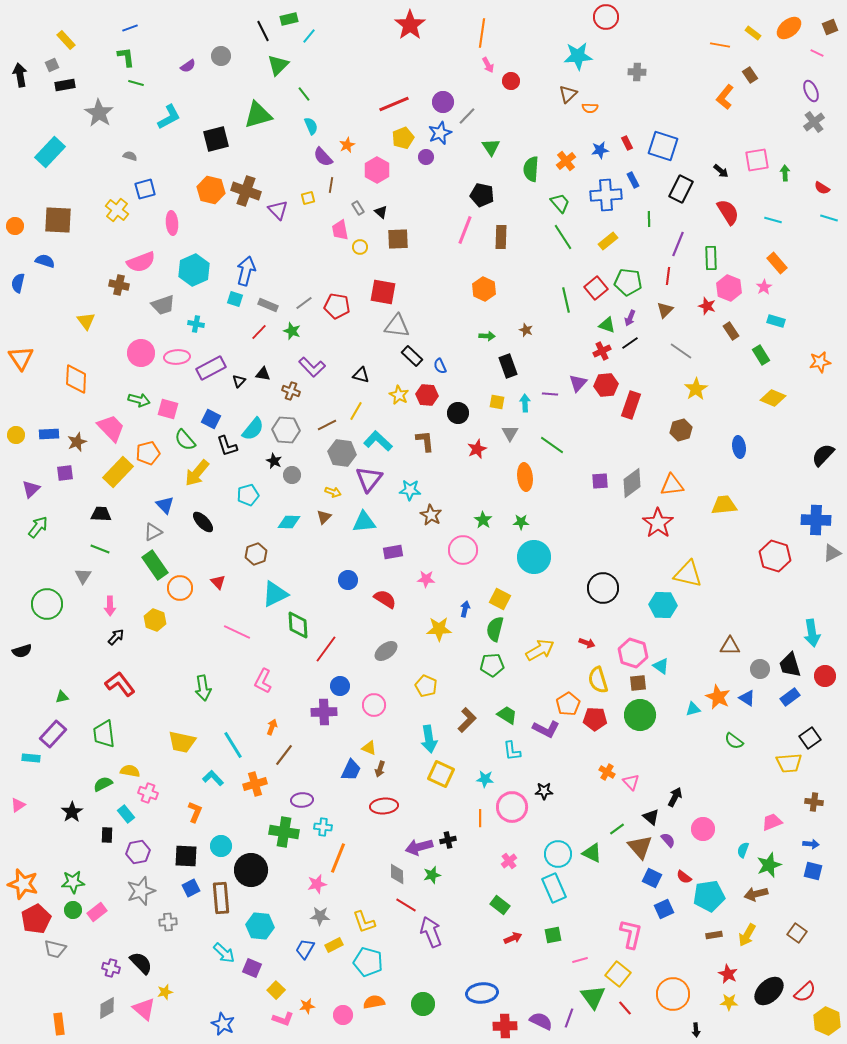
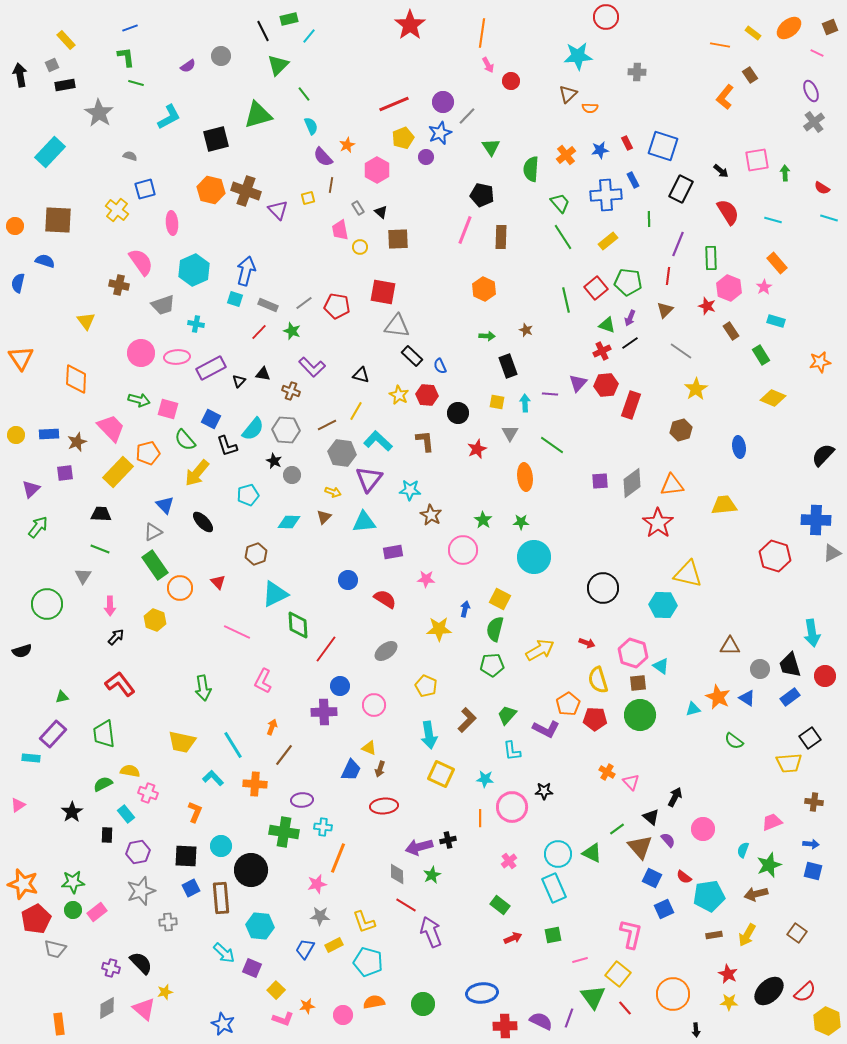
orange cross at (566, 161): moved 6 px up
pink semicircle at (141, 262): rotated 104 degrees counterclockwise
green trapezoid at (507, 715): rotated 80 degrees counterclockwise
cyan arrow at (429, 739): moved 4 px up
orange cross at (255, 784): rotated 20 degrees clockwise
green star at (432, 875): rotated 12 degrees counterclockwise
